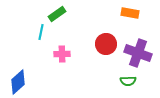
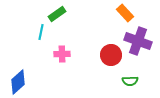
orange rectangle: moved 5 px left; rotated 36 degrees clockwise
red circle: moved 5 px right, 11 px down
purple cross: moved 12 px up
green semicircle: moved 2 px right
